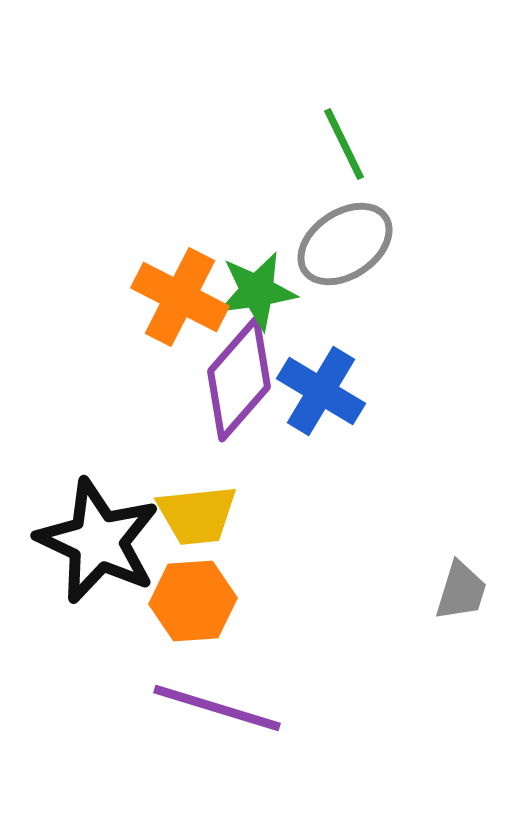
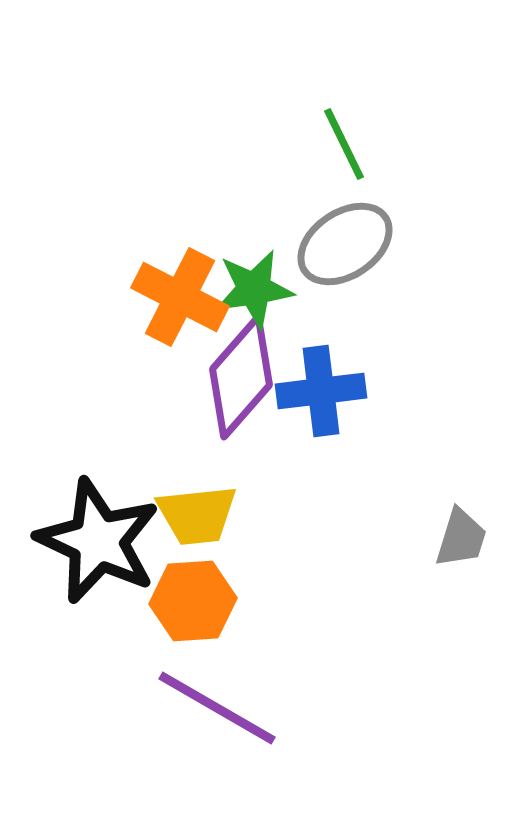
green star: moved 3 px left, 2 px up
purple diamond: moved 2 px right, 2 px up
blue cross: rotated 38 degrees counterclockwise
gray trapezoid: moved 53 px up
purple line: rotated 13 degrees clockwise
